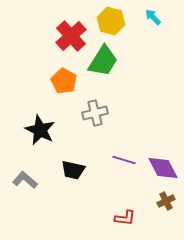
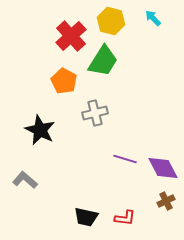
cyan arrow: moved 1 px down
purple line: moved 1 px right, 1 px up
black trapezoid: moved 13 px right, 47 px down
